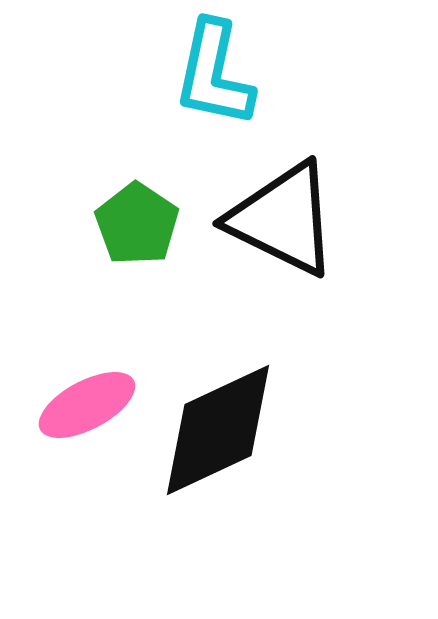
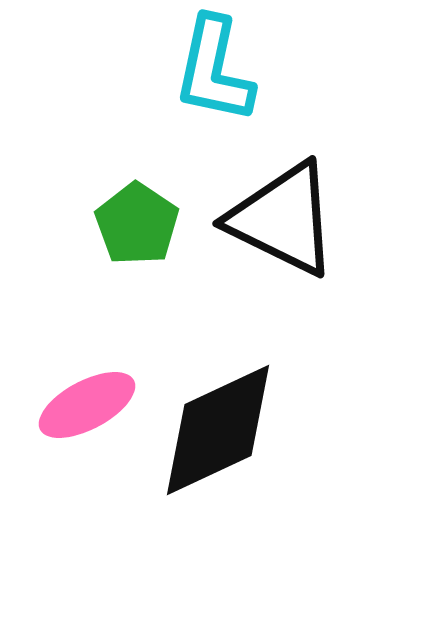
cyan L-shape: moved 4 px up
